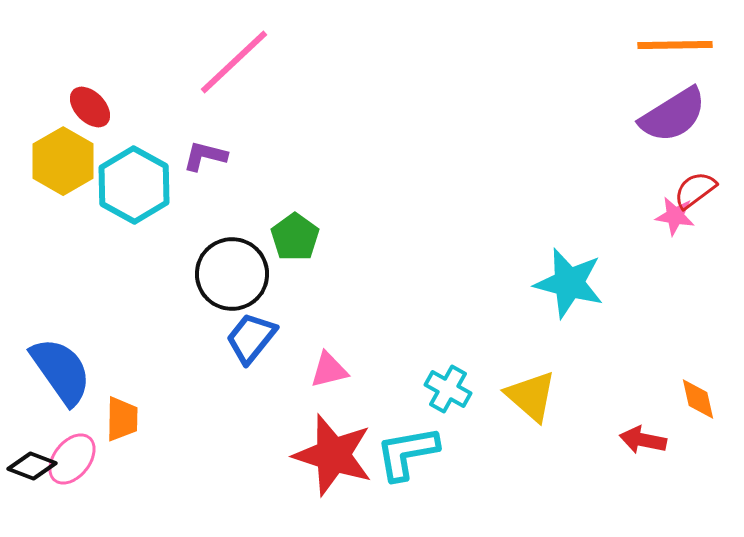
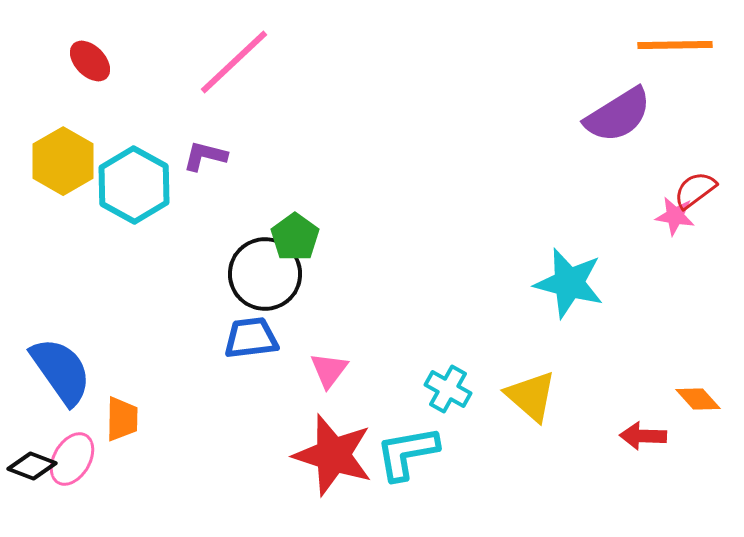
red ellipse: moved 46 px up
purple semicircle: moved 55 px left
black circle: moved 33 px right
blue trapezoid: rotated 44 degrees clockwise
pink triangle: rotated 39 degrees counterclockwise
orange diamond: rotated 30 degrees counterclockwise
red arrow: moved 4 px up; rotated 9 degrees counterclockwise
pink ellipse: rotated 8 degrees counterclockwise
